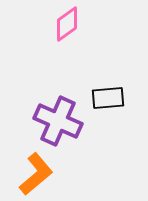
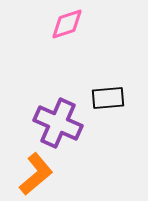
pink diamond: rotated 18 degrees clockwise
purple cross: moved 2 px down
